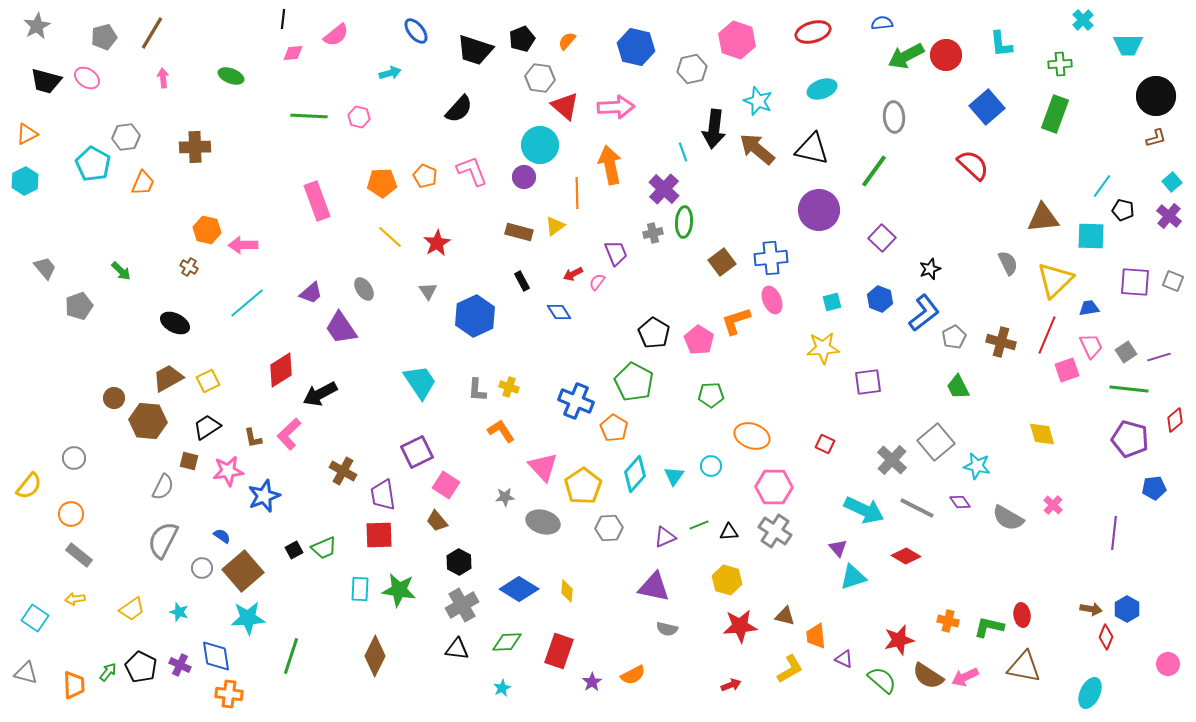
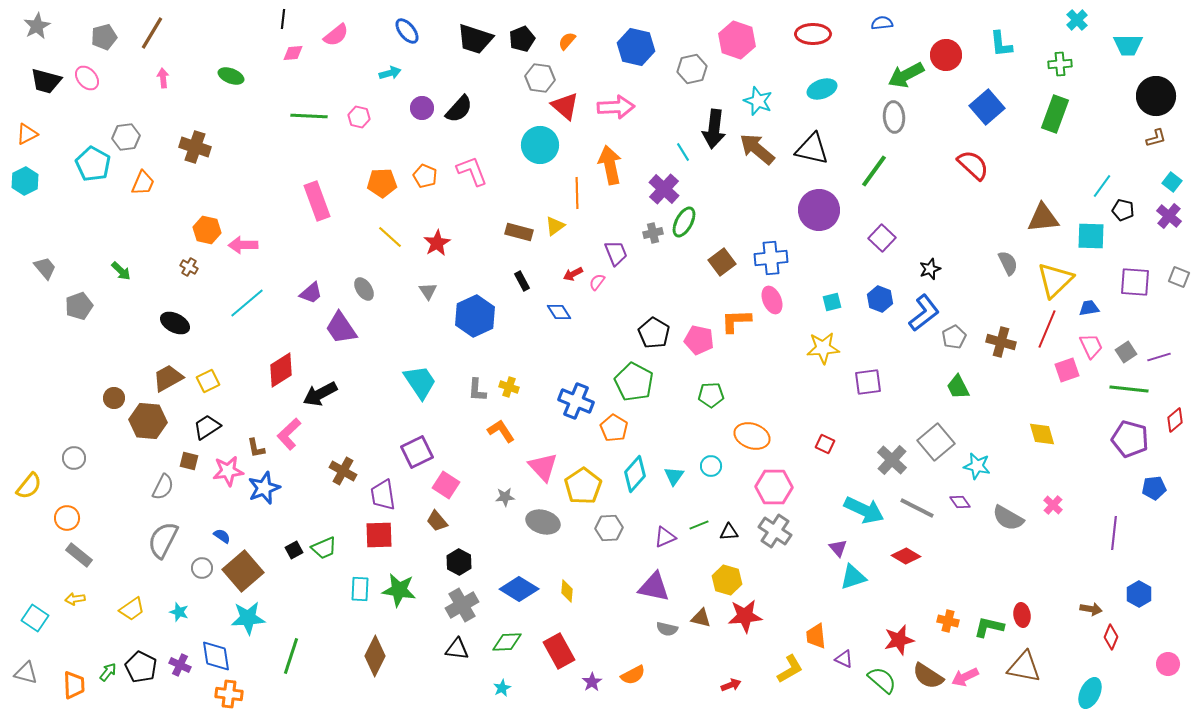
cyan cross at (1083, 20): moved 6 px left
blue ellipse at (416, 31): moved 9 px left
red ellipse at (813, 32): moved 2 px down; rotated 16 degrees clockwise
black trapezoid at (475, 50): moved 11 px up
green arrow at (906, 56): moved 19 px down
pink ellipse at (87, 78): rotated 15 degrees clockwise
brown cross at (195, 147): rotated 20 degrees clockwise
cyan line at (683, 152): rotated 12 degrees counterclockwise
purple circle at (524, 177): moved 102 px left, 69 px up
cyan square at (1172, 182): rotated 12 degrees counterclockwise
green ellipse at (684, 222): rotated 24 degrees clockwise
gray square at (1173, 281): moved 6 px right, 4 px up
orange L-shape at (736, 321): rotated 16 degrees clockwise
red line at (1047, 335): moved 6 px up
pink pentagon at (699, 340): rotated 20 degrees counterclockwise
brown L-shape at (253, 438): moved 3 px right, 10 px down
blue star at (264, 496): moved 8 px up
orange circle at (71, 514): moved 4 px left, 4 px down
blue hexagon at (1127, 609): moved 12 px right, 15 px up
brown triangle at (785, 616): moved 84 px left, 2 px down
red star at (740, 626): moved 5 px right, 10 px up
red diamond at (1106, 637): moved 5 px right
red rectangle at (559, 651): rotated 48 degrees counterclockwise
